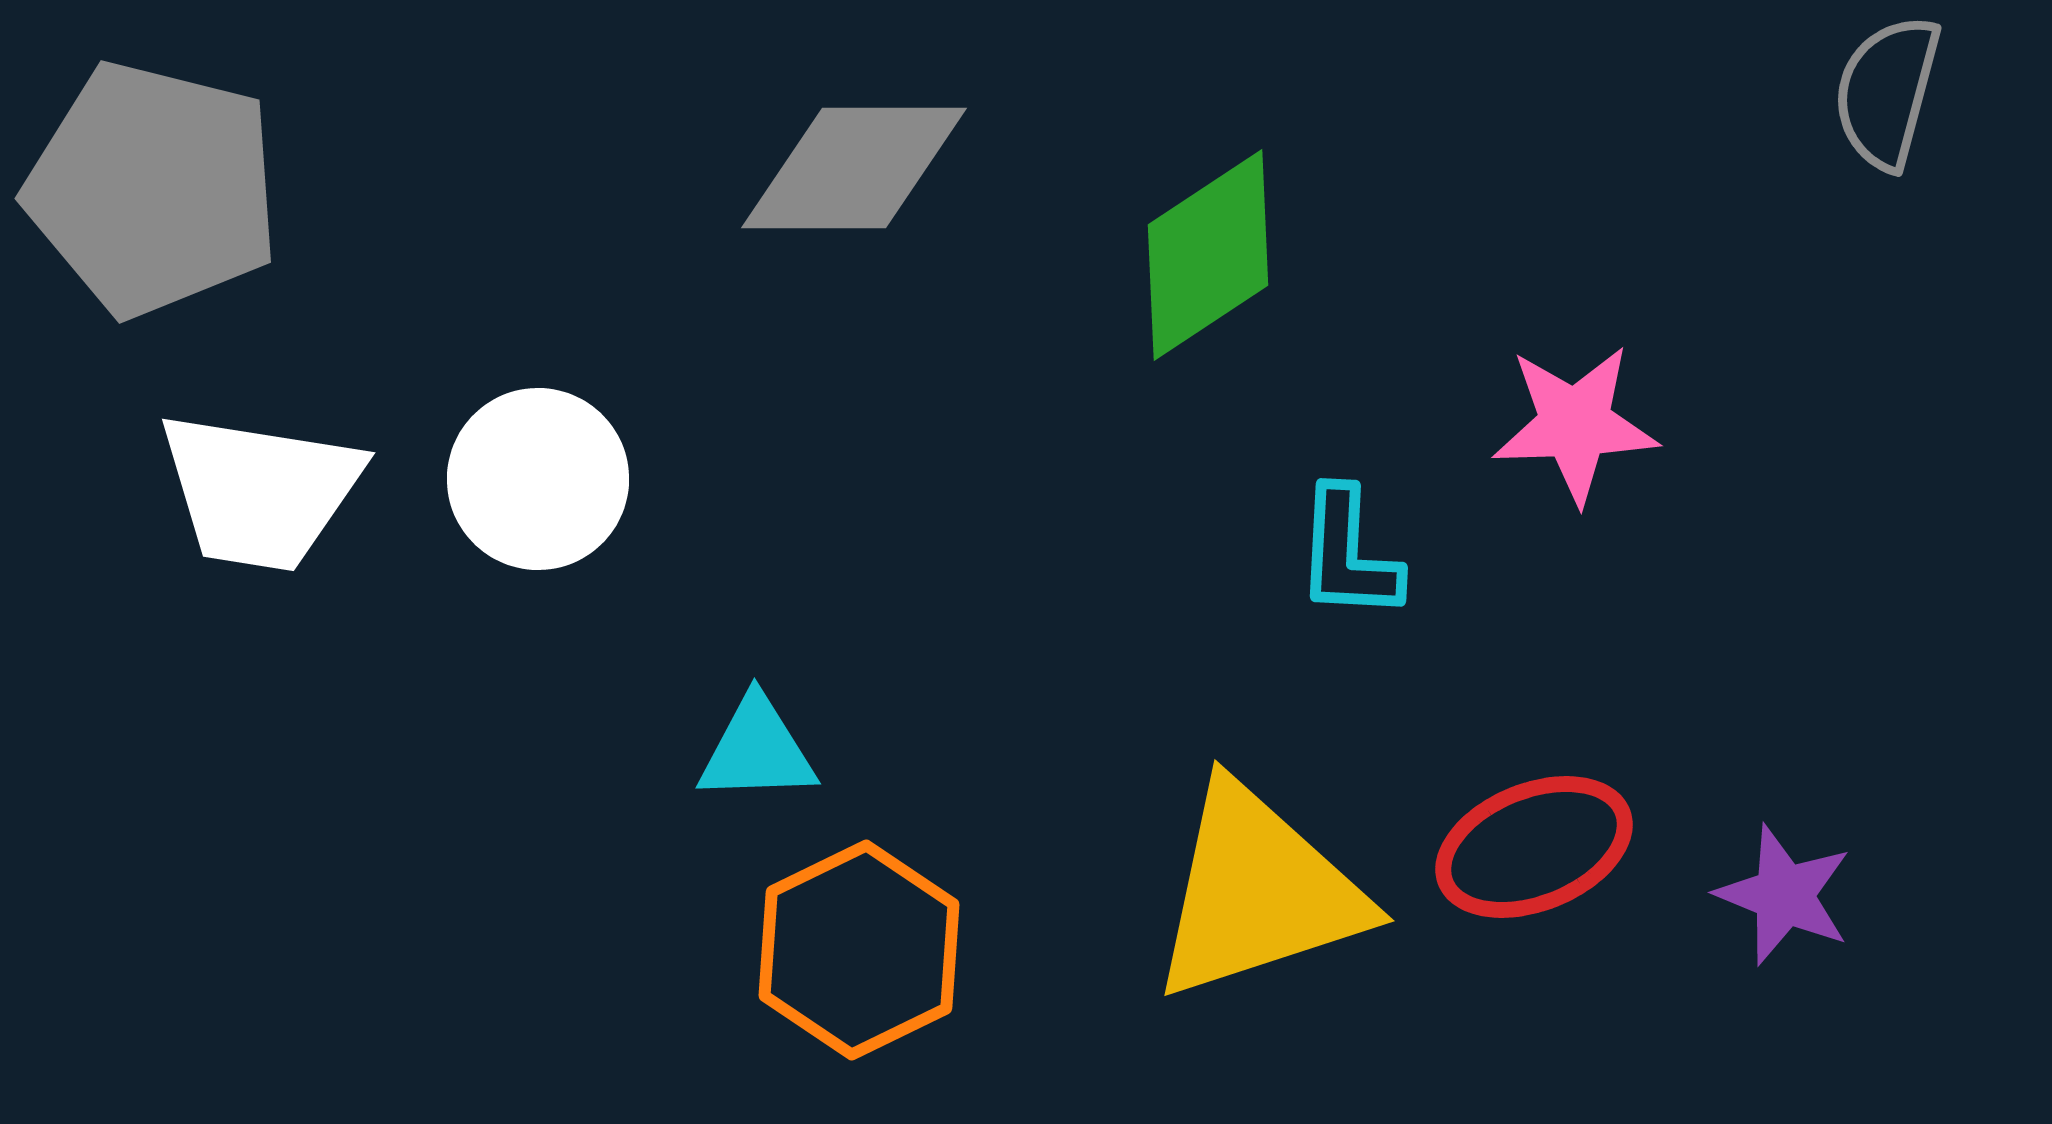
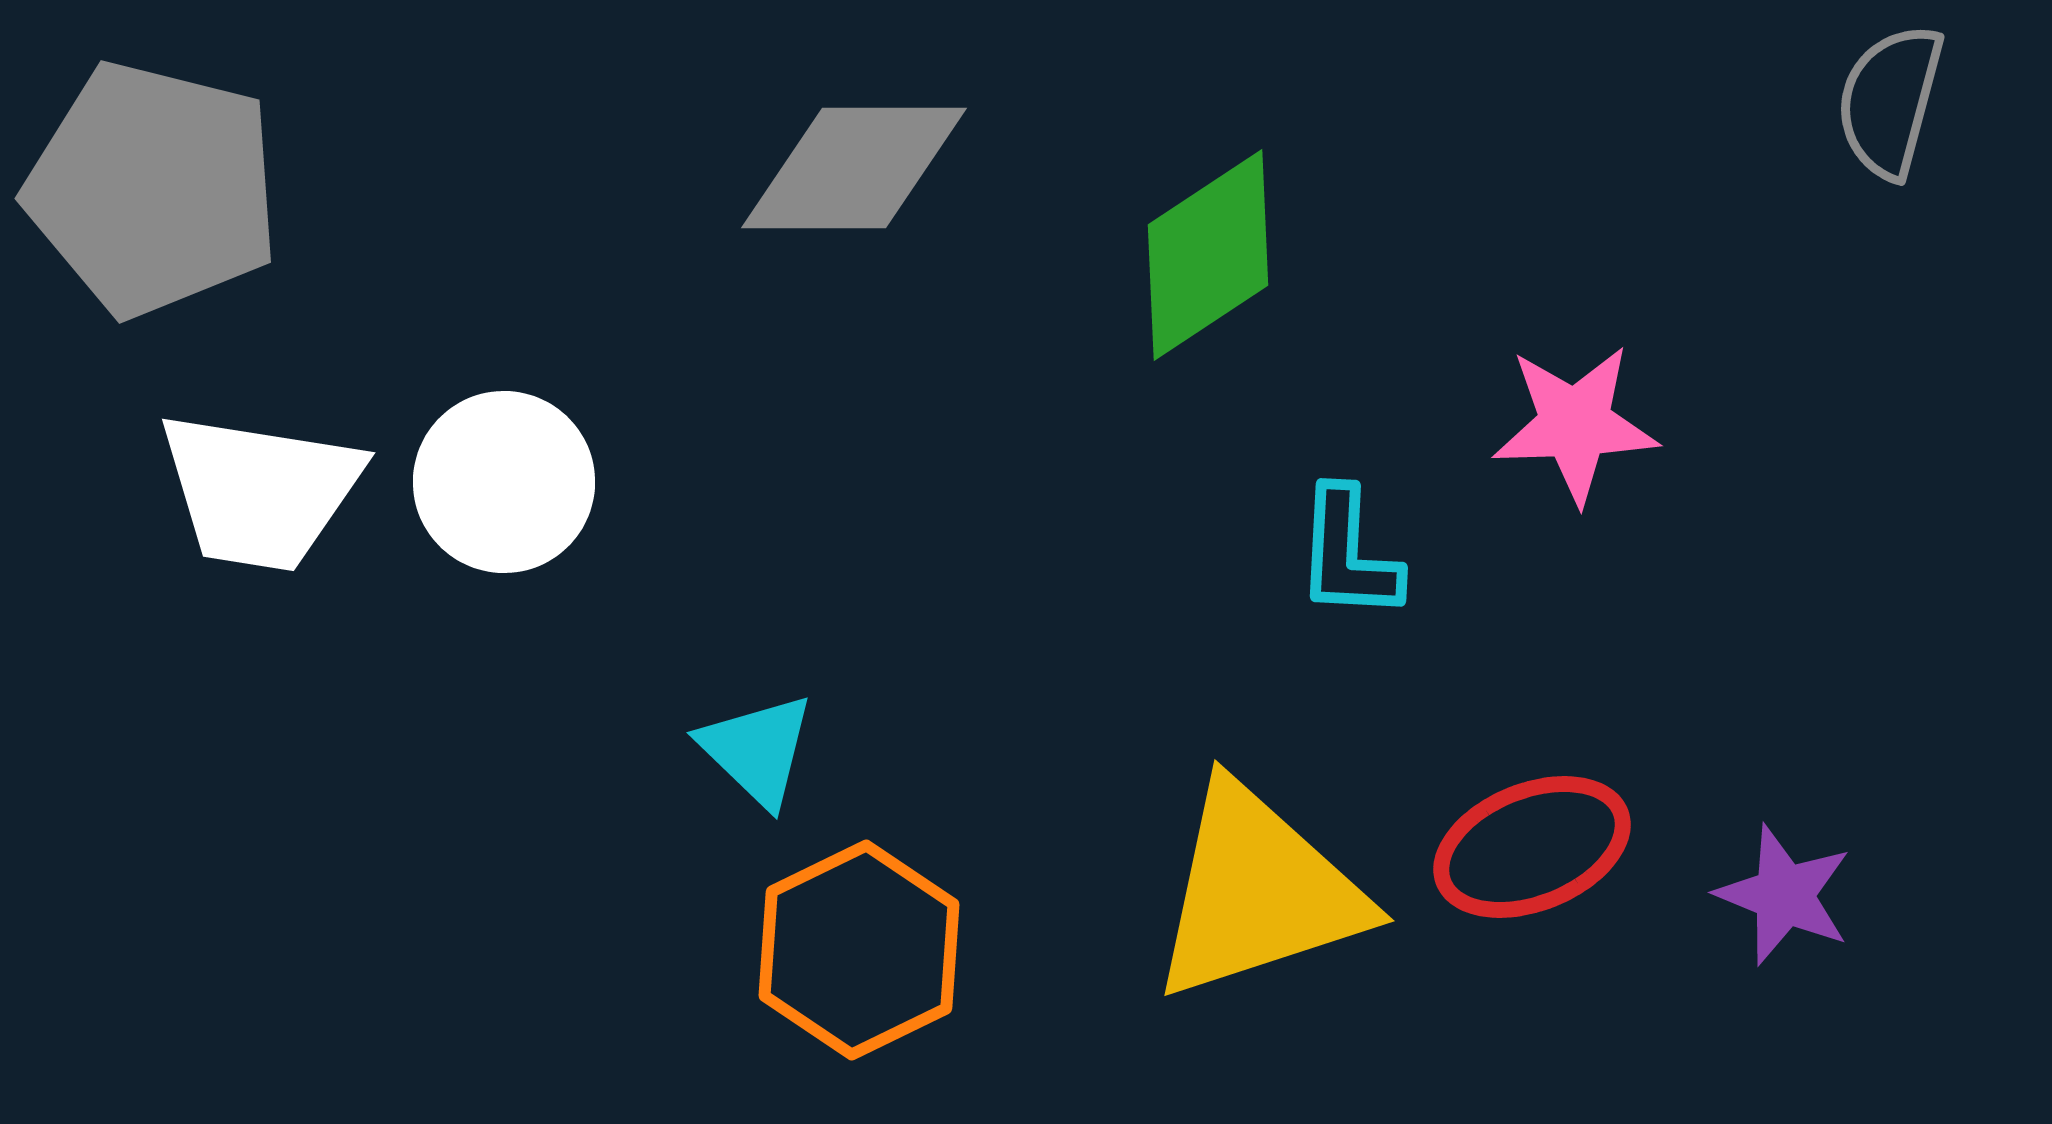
gray semicircle: moved 3 px right, 9 px down
white circle: moved 34 px left, 3 px down
cyan triangle: rotated 46 degrees clockwise
red ellipse: moved 2 px left
